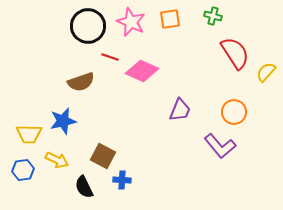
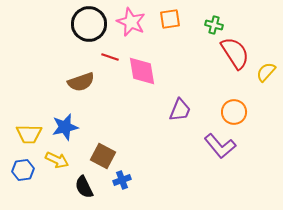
green cross: moved 1 px right, 9 px down
black circle: moved 1 px right, 2 px up
pink diamond: rotated 56 degrees clockwise
blue star: moved 2 px right, 6 px down
blue cross: rotated 24 degrees counterclockwise
